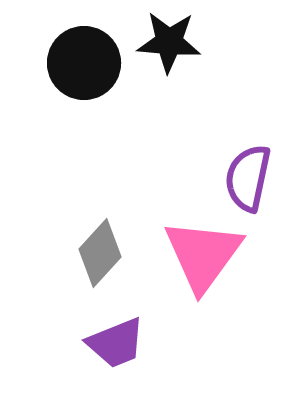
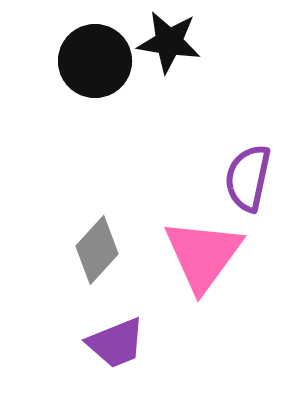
black star: rotated 4 degrees clockwise
black circle: moved 11 px right, 2 px up
gray diamond: moved 3 px left, 3 px up
